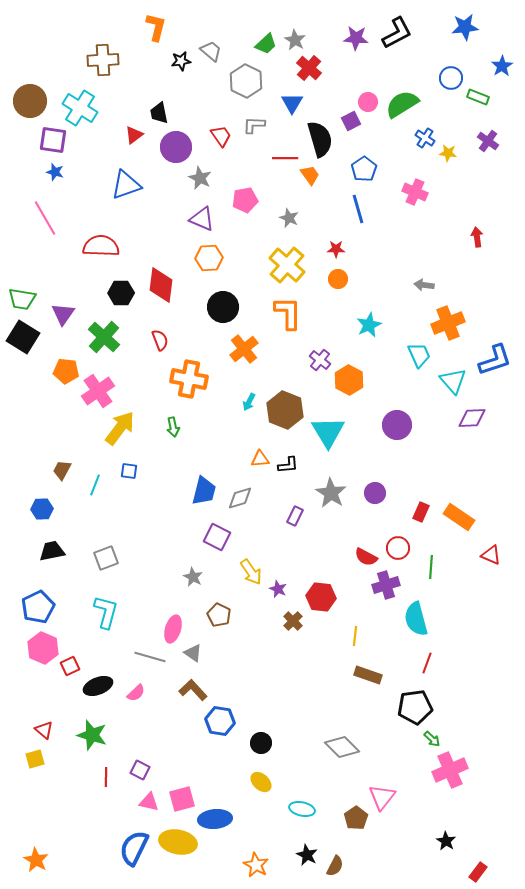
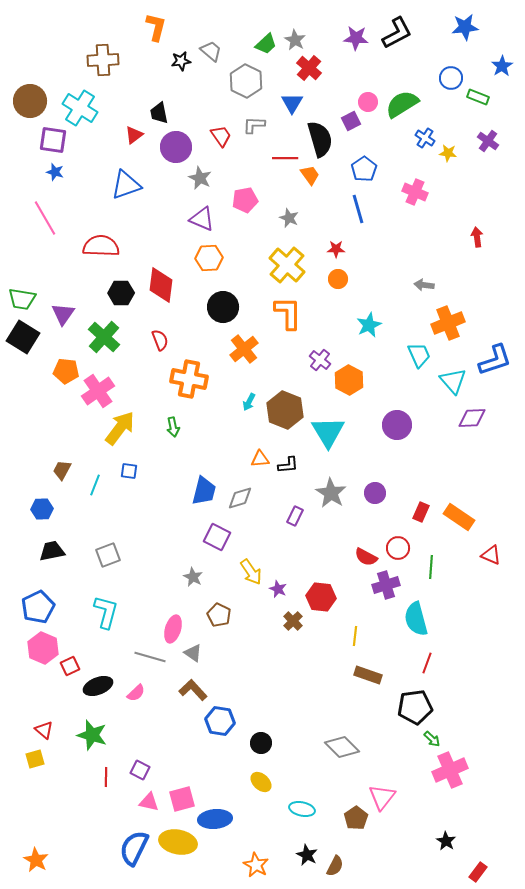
gray square at (106, 558): moved 2 px right, 3 px up
